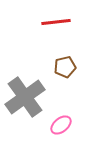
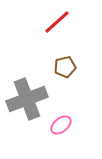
red line: moved 1 px right; rotated 36 degrees counterclockwise
gray cross: moved 2 px right, 2 px down; rotated 15 degrees clockwise
